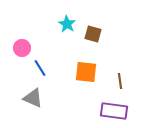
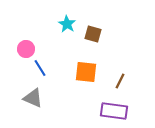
pink circle: moved 4 px right, 1 px down
brown line: rotated 35 degrees clockwise
